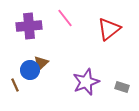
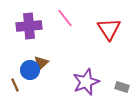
red triangle: rotated 25 degrees counterclockwise
